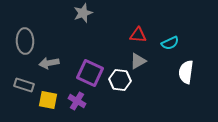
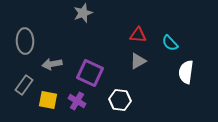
cyan semicircle: rotated 72 degrees clockwise
gray arrow: moved 3 px right, 1 px down
white hexagon: moved 20 px down
gray rectangle: rotated 72 degrees counterclockwise
